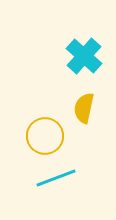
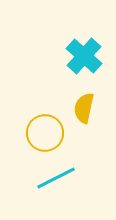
yellow circle: moved 3 px up
cyan line: rotated 6 degrees counterclockwise
